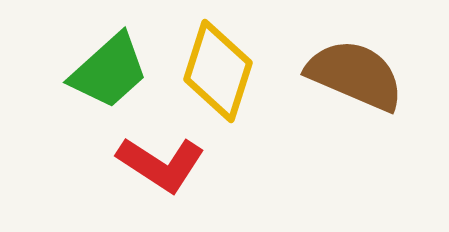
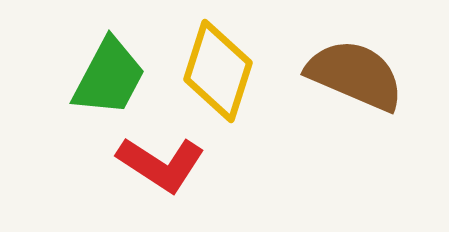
green trapezoid: moved 6 px down; rotated 20 degrees counterclockwise
